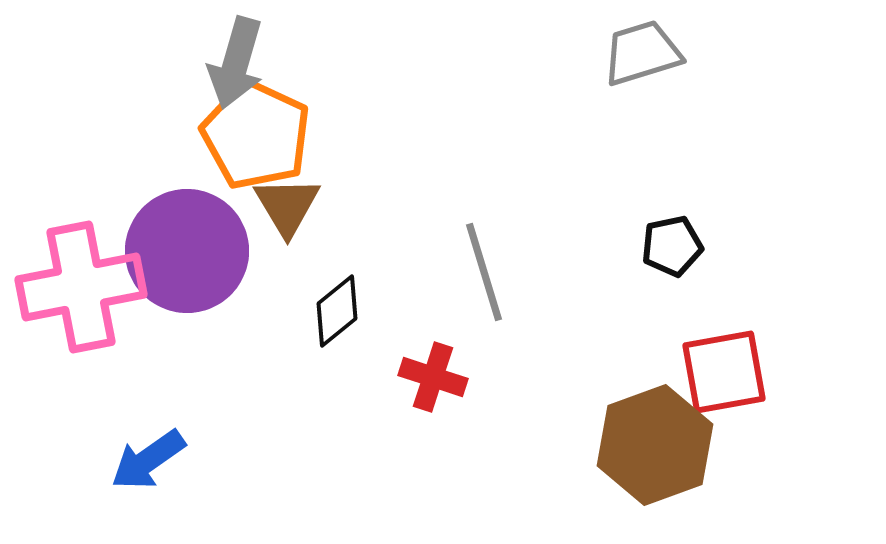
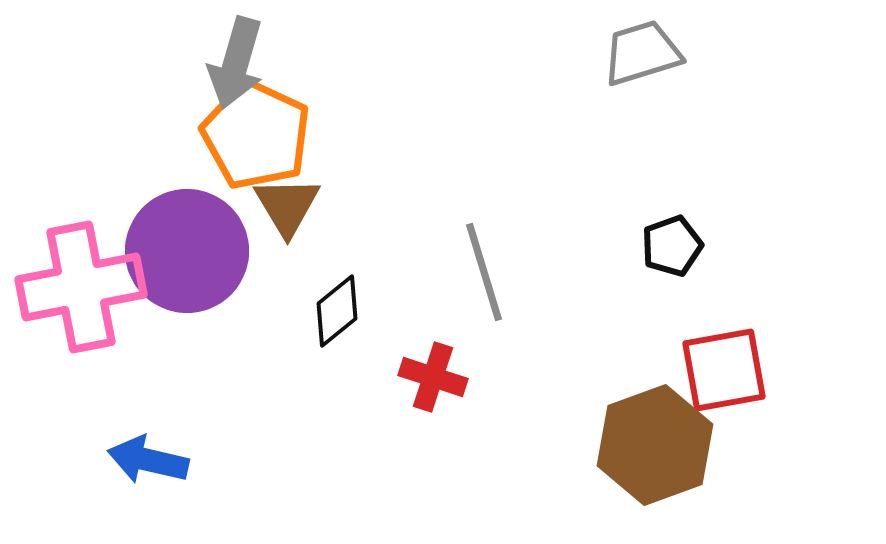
black pentagon: rotated 8 degrees counterclockwise
red square: moved 2 px up
blue arrow: rotated 48 degrees clockwise
